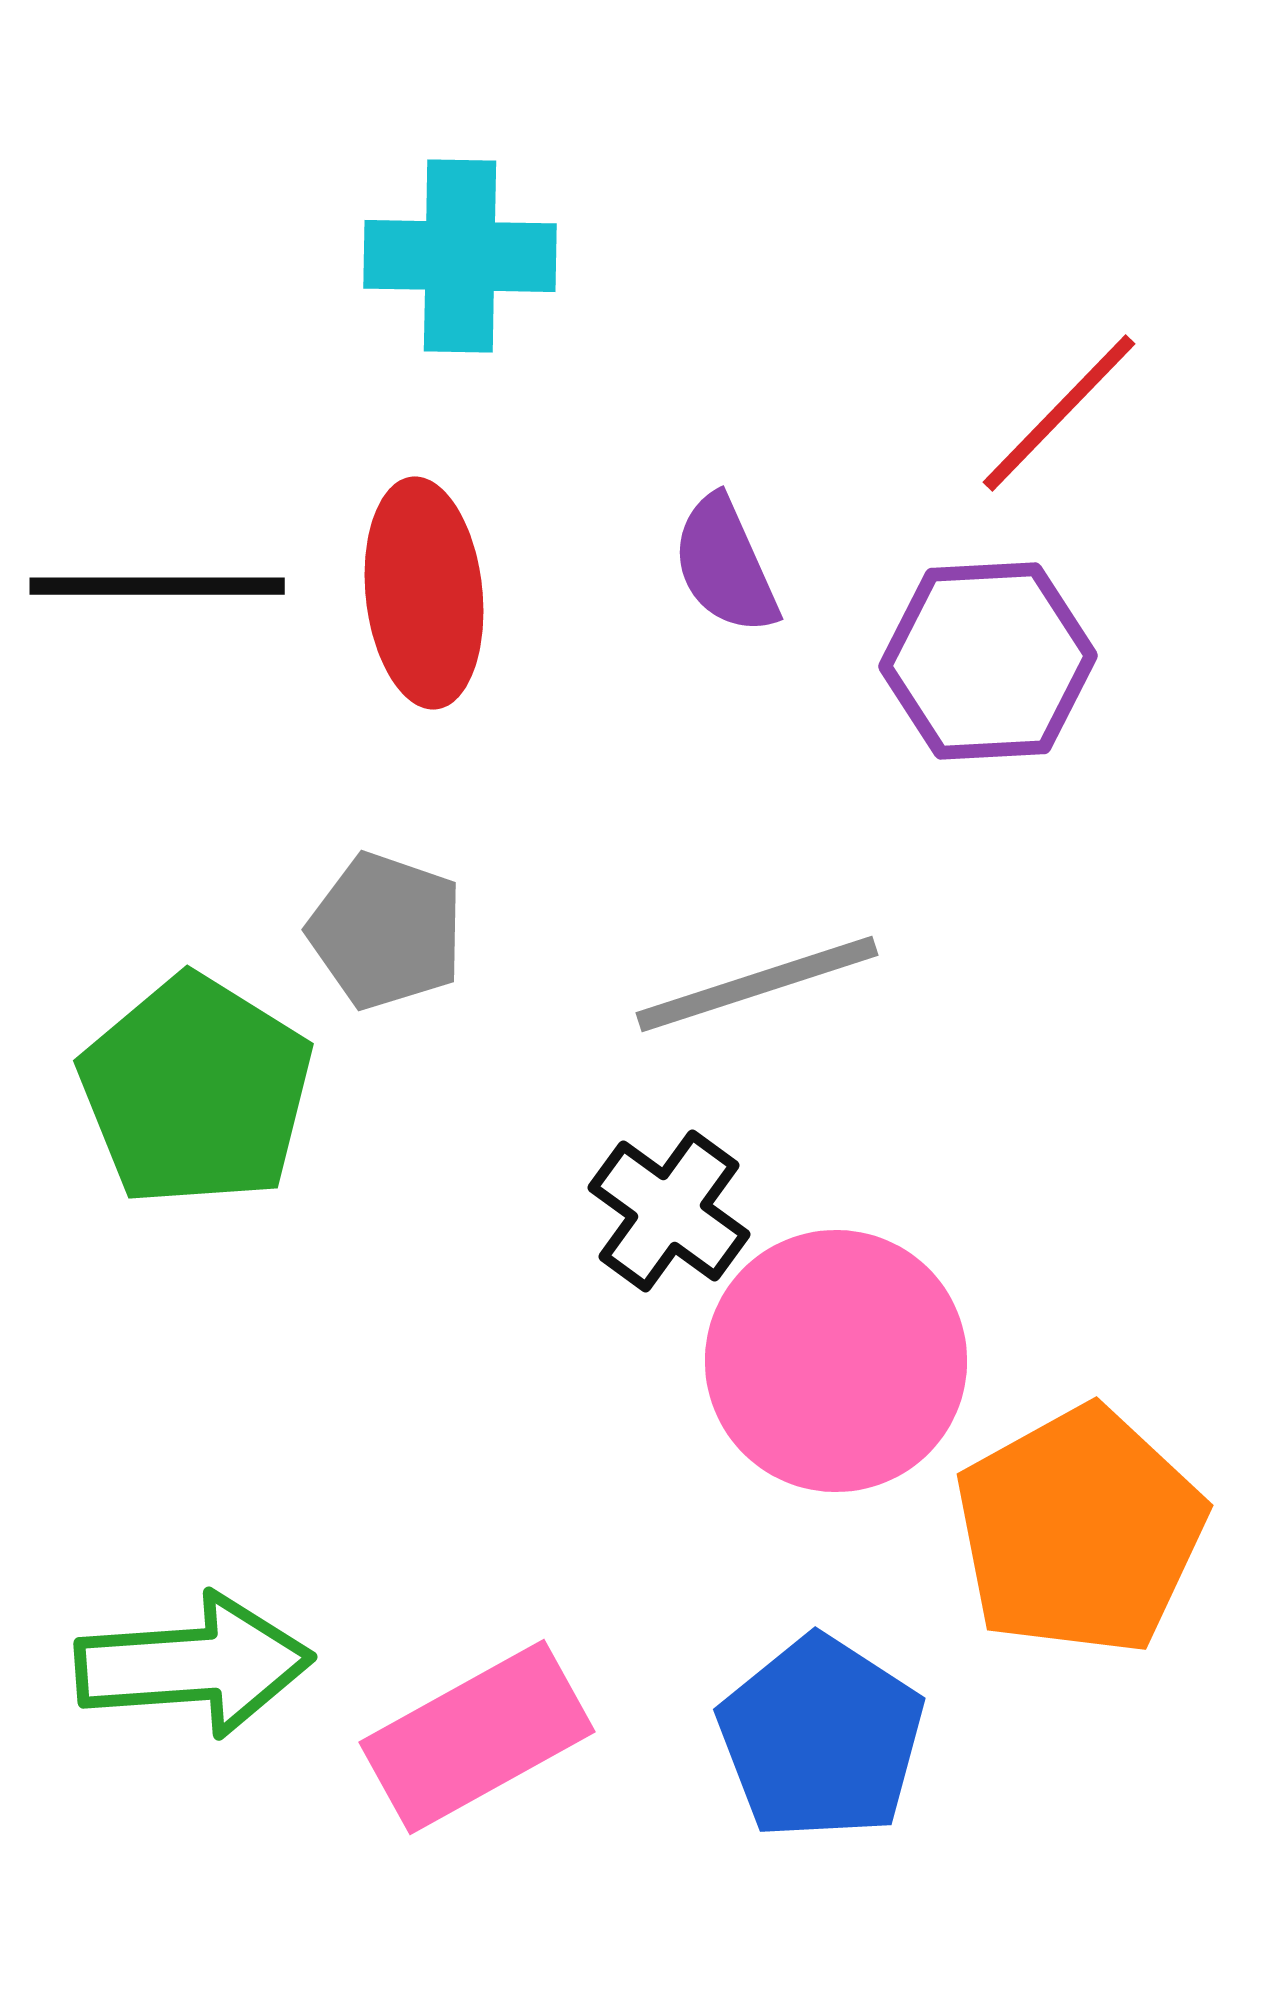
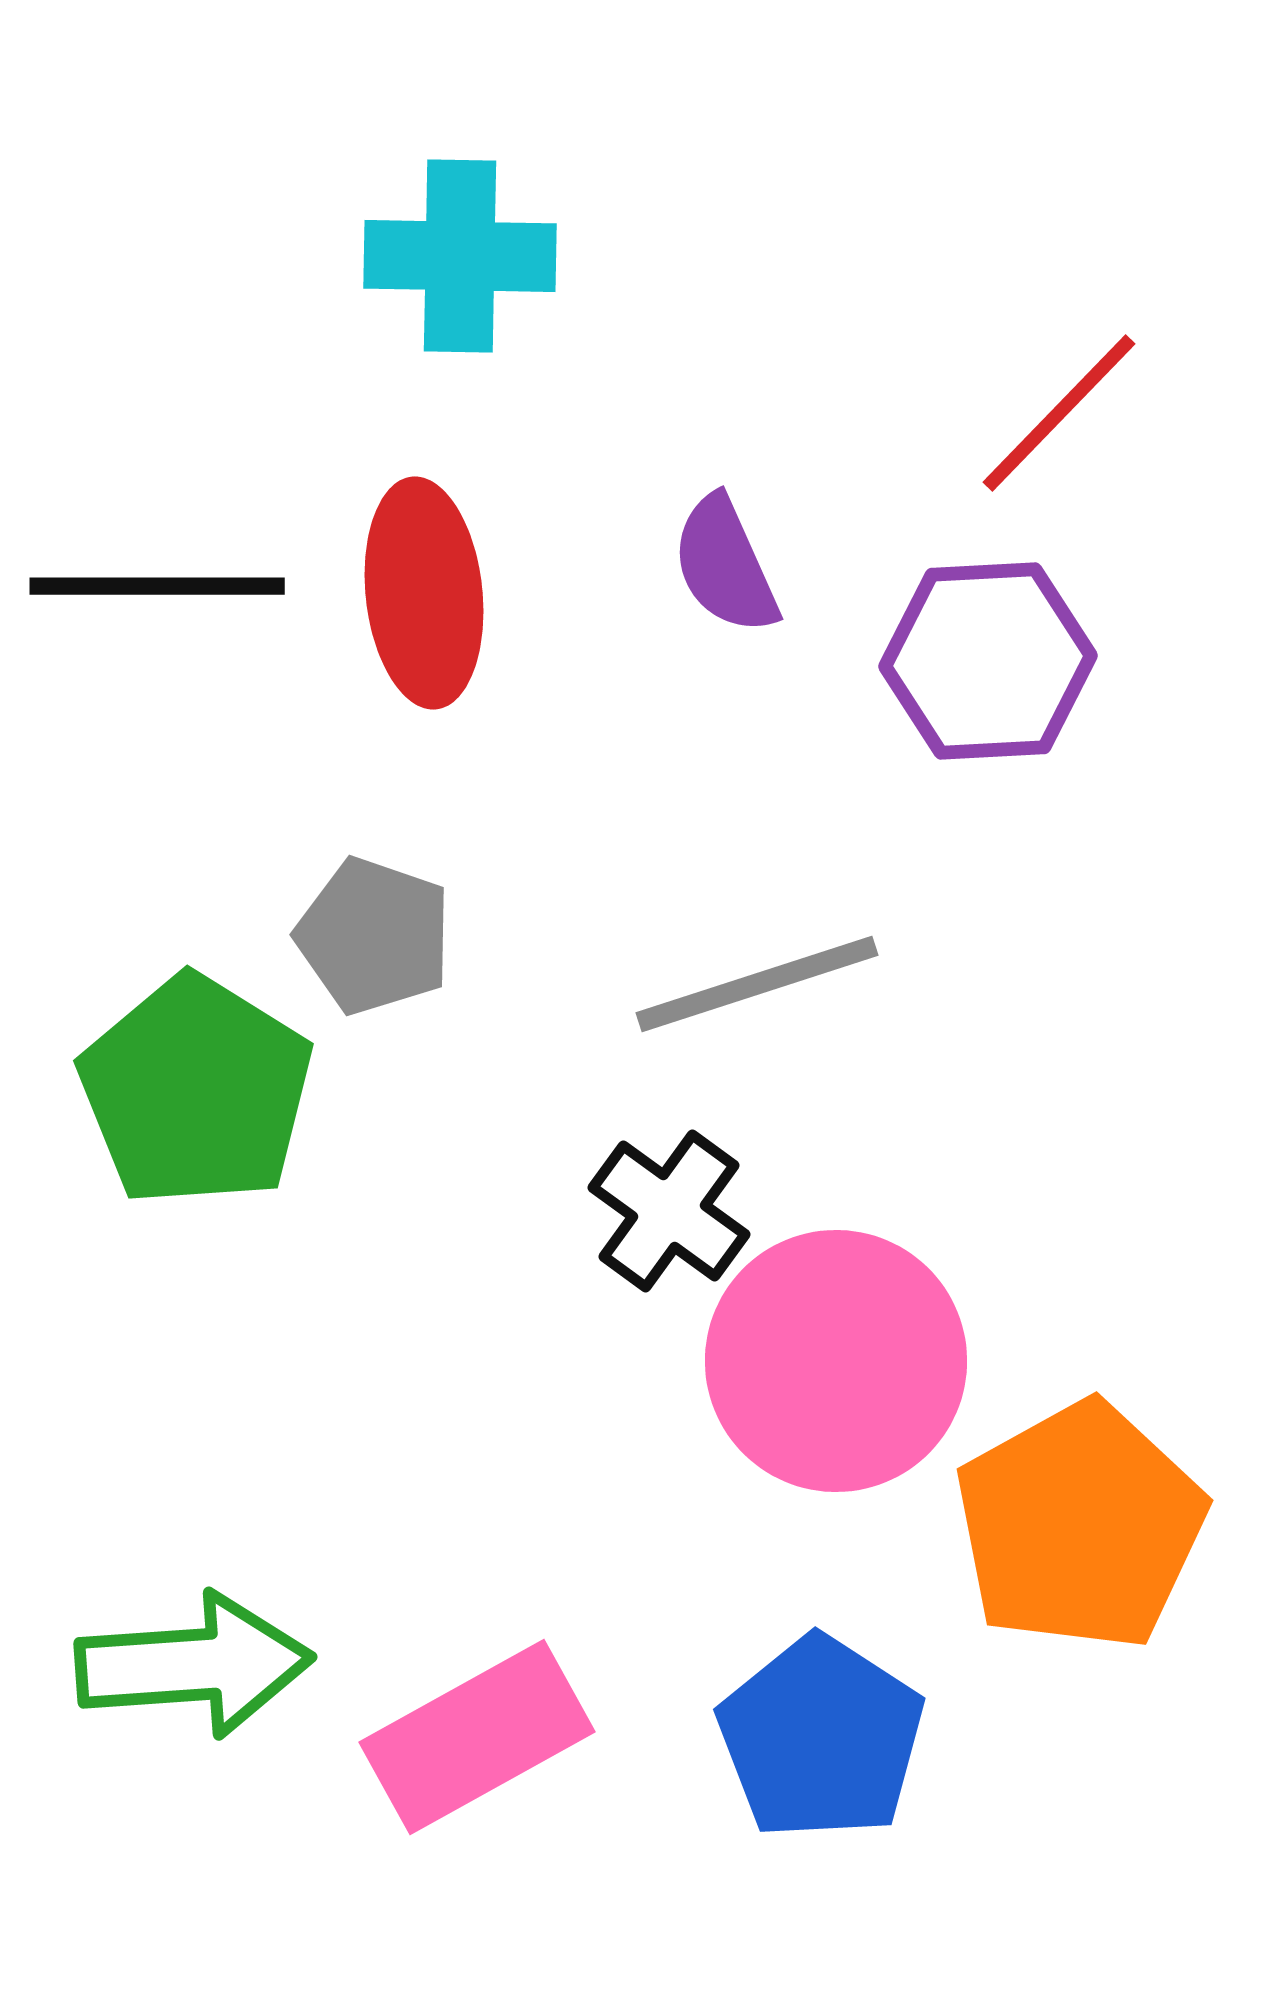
gray pentagon: moved 12 px left, 5 px down
orange pentagon: moved 5 px up
